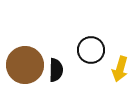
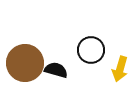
brown circle: moved 2 px up
black semicircle: rotated 75 degrees counterclockwise
